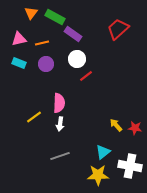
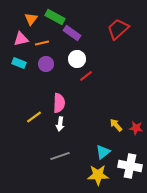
orange triangle: moved 6 px down
purple rectangle: moved 1 px left, 1 px up
pink triangle: moved 2 px right
red star: moved 1 px right
